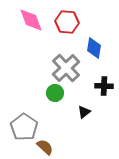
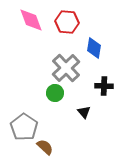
black triangle: rotated 32 degrees counterclockwise
